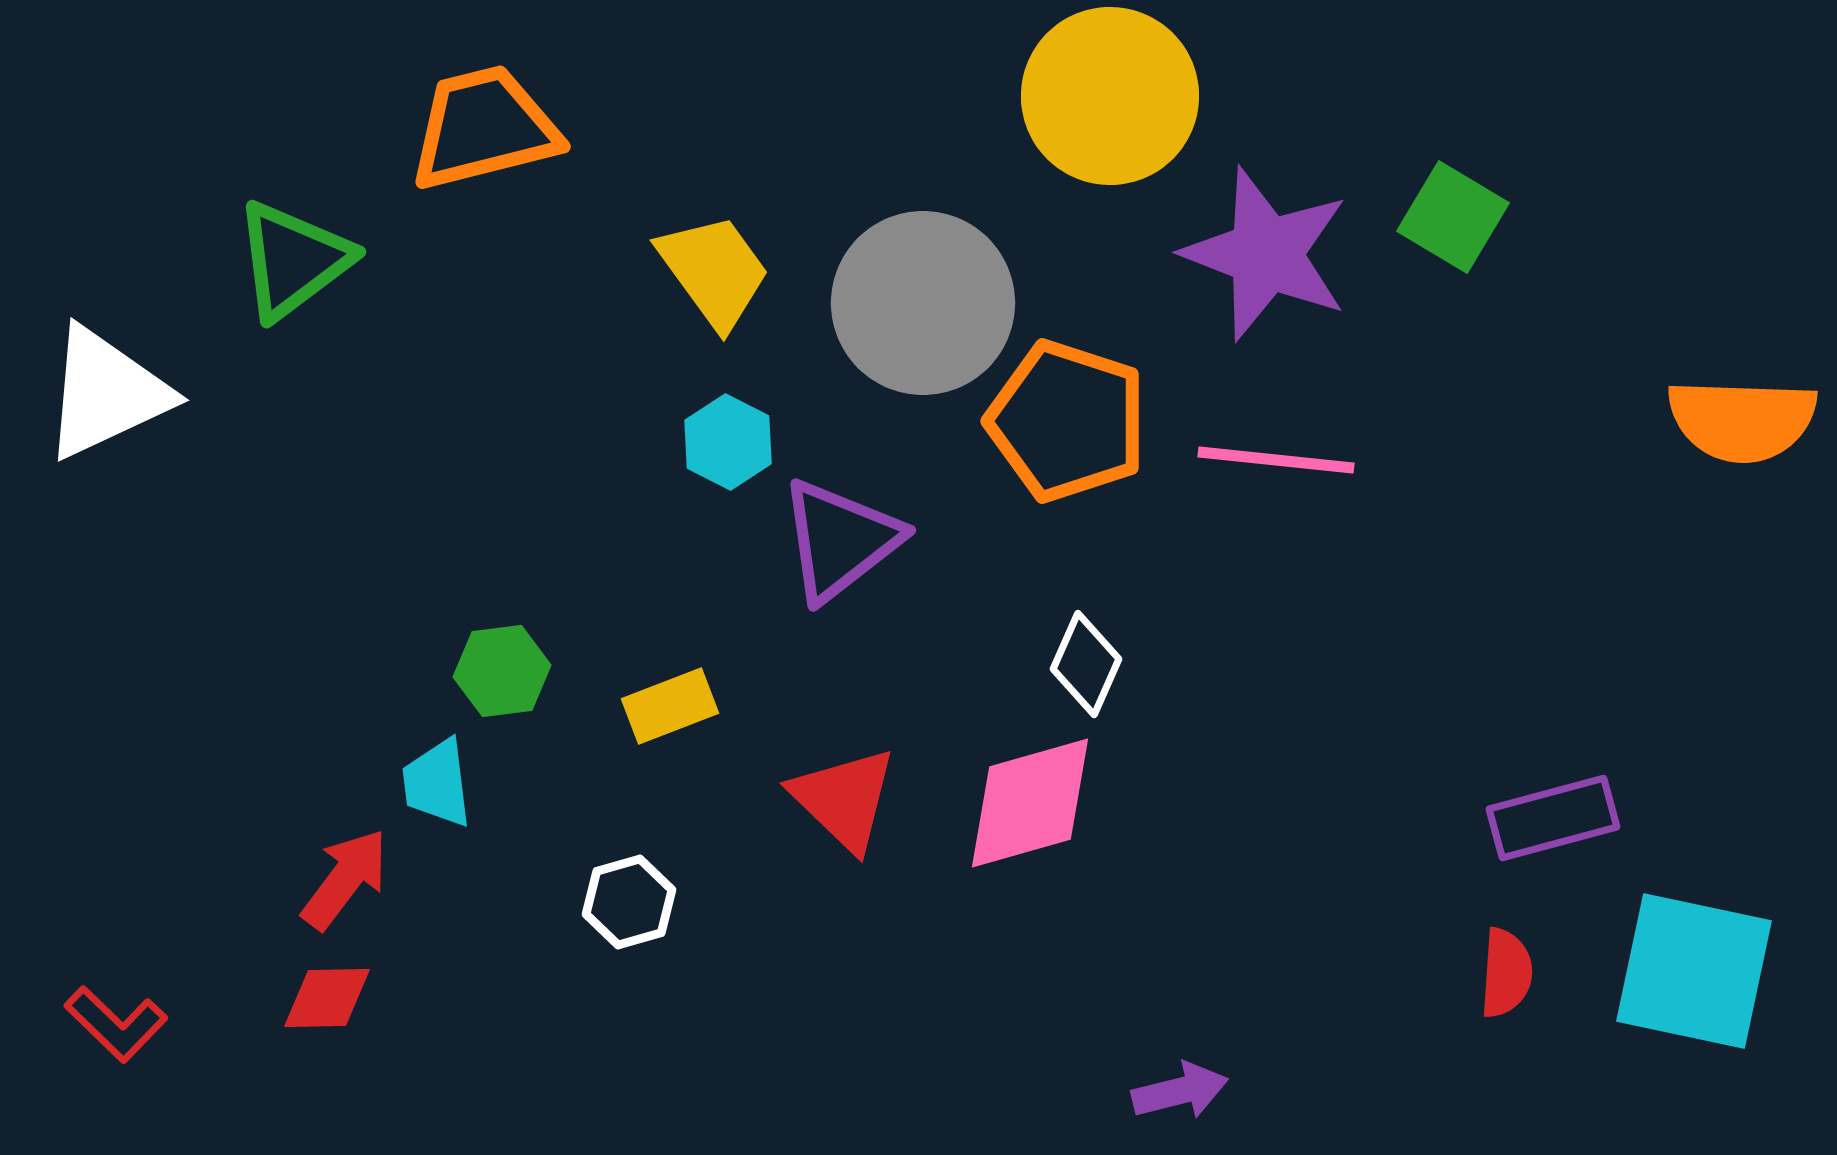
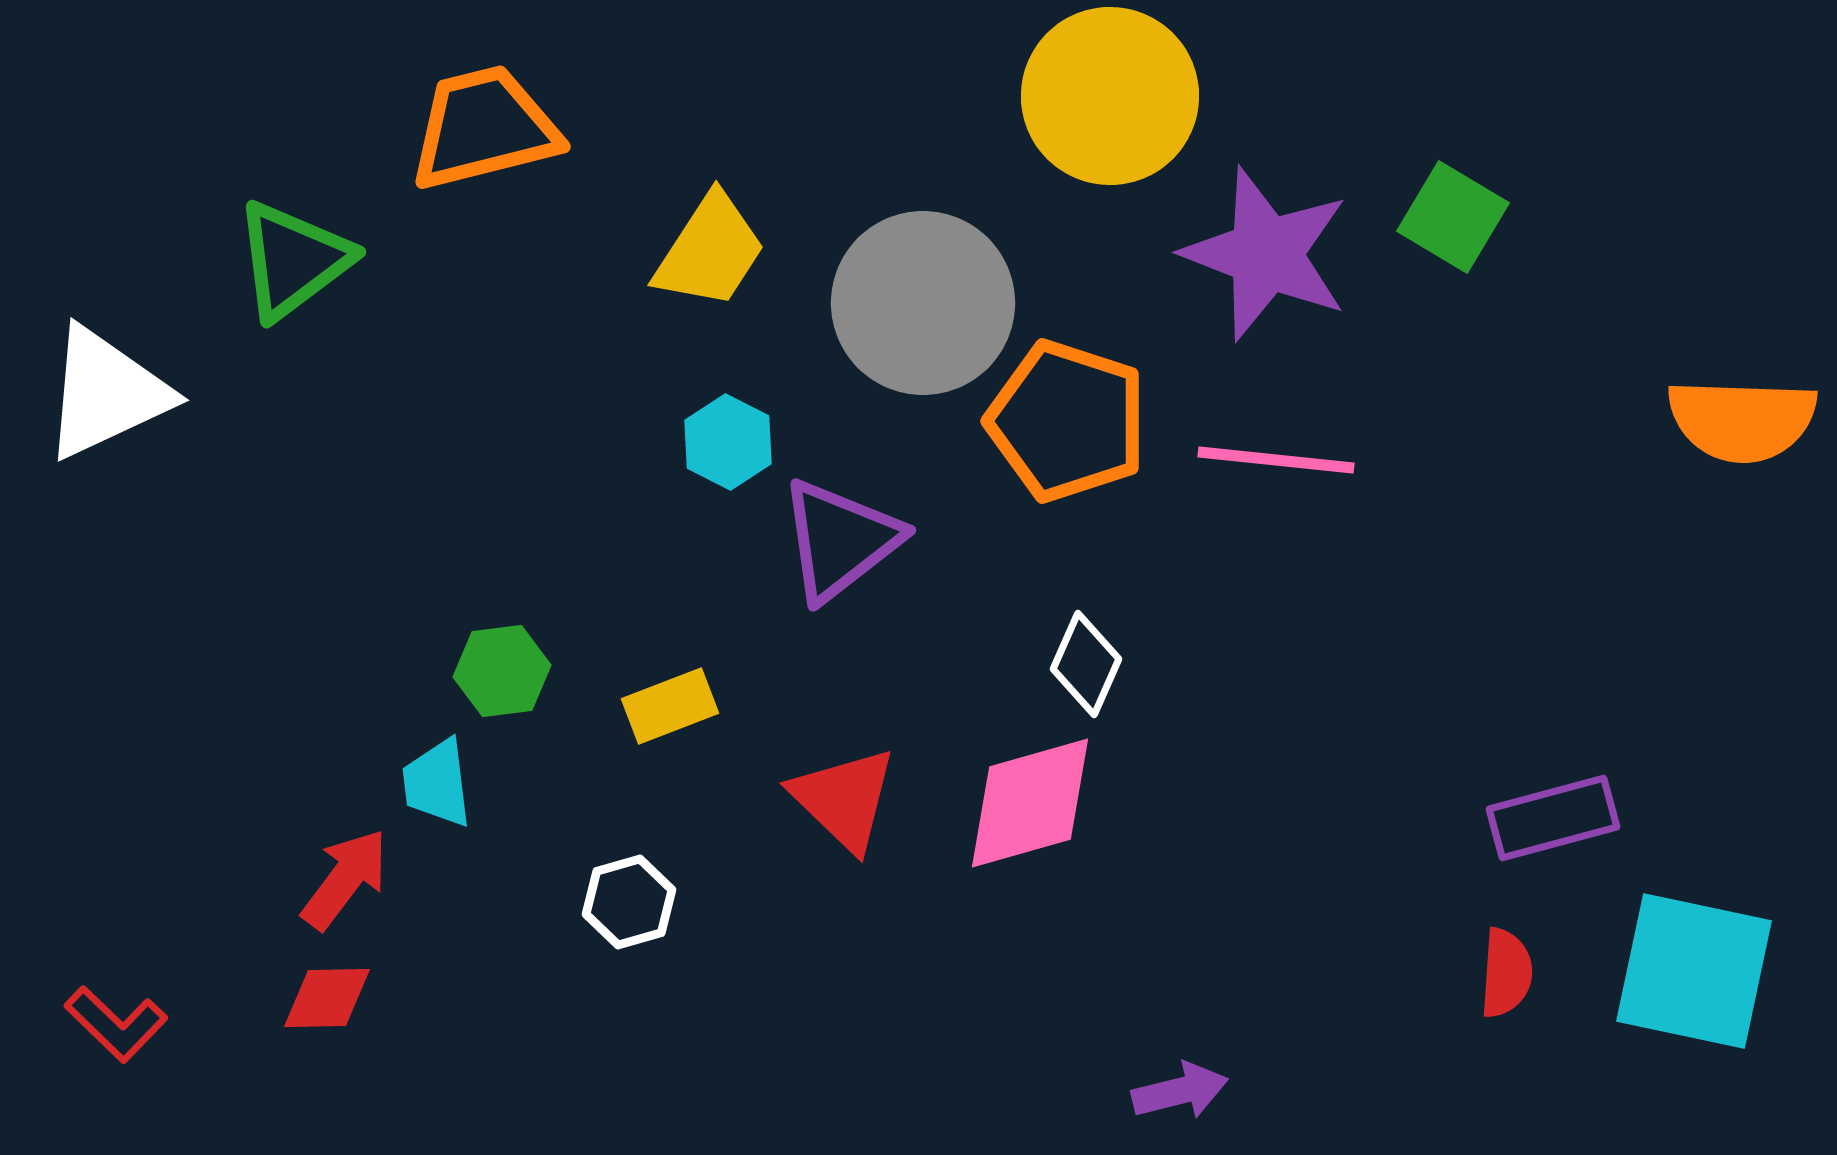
yellow trapezoid: moved 4 px left, 20 px up; rotated 69 degrees clockwise
